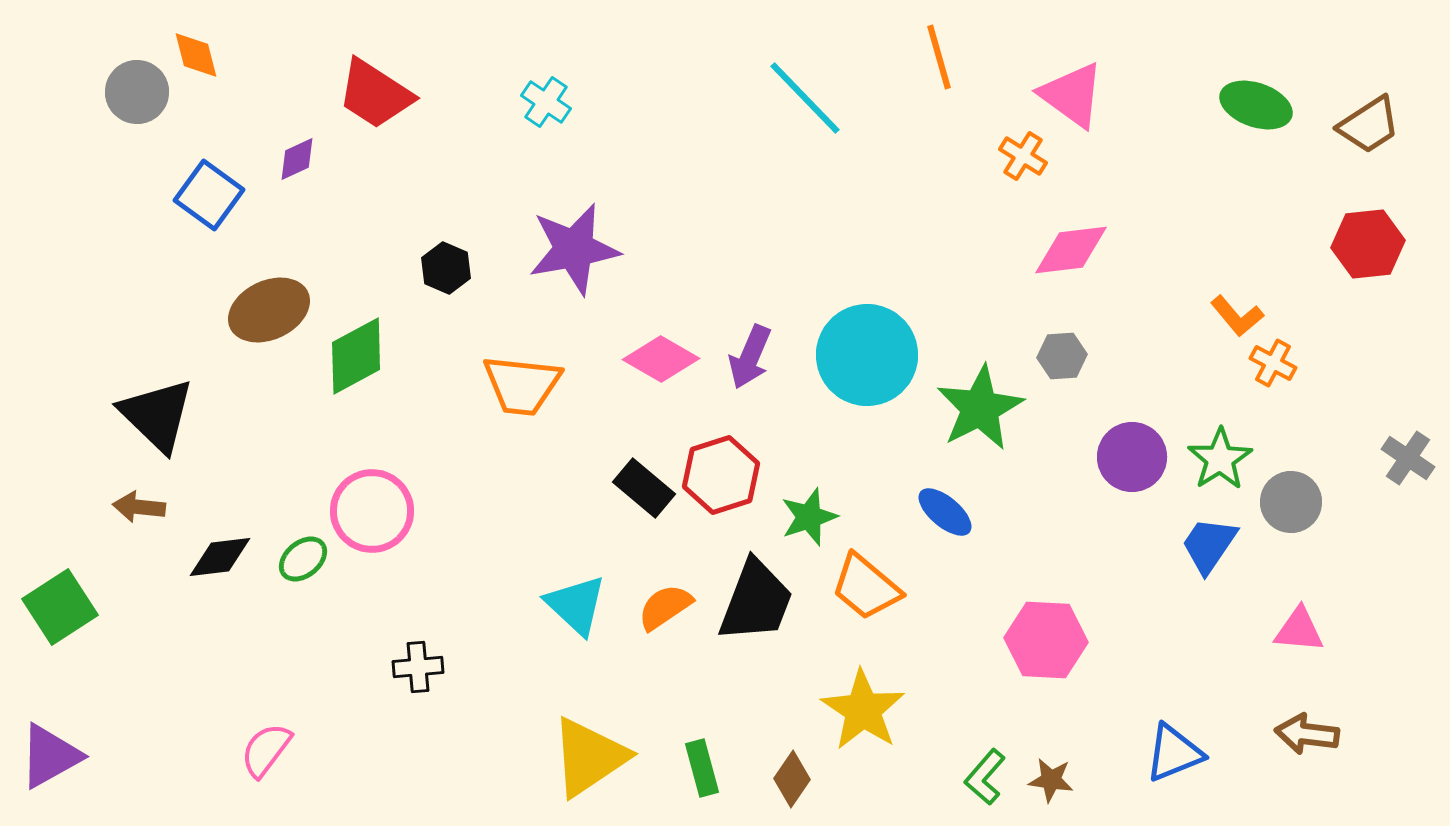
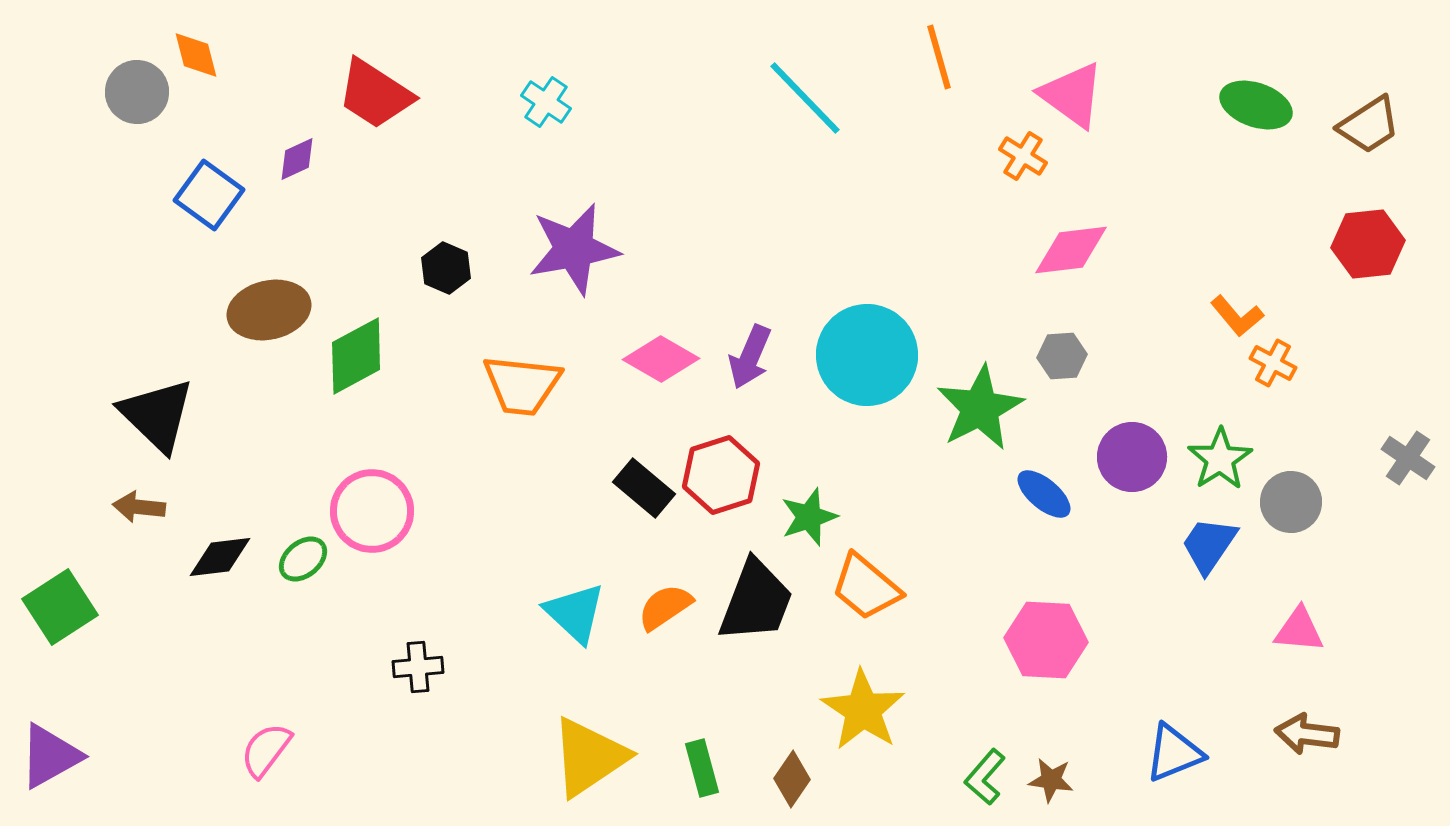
brown ellipse at (269, 310): rotated 12 degrees clockwise
blue ellipse at (945, 512): moved 99 px right, 18 px up
cyan triangle at (576, 605): moved 1 px left, 8 px down
